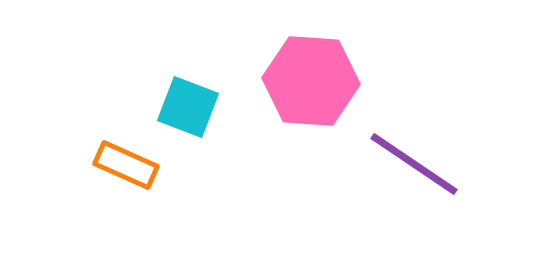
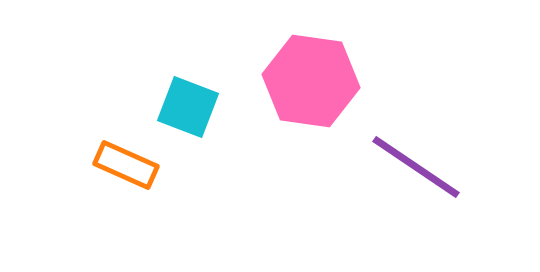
pink hexagon: rotated 4 degrees clockwise
purple line: moved 2 px right, 3 px down
